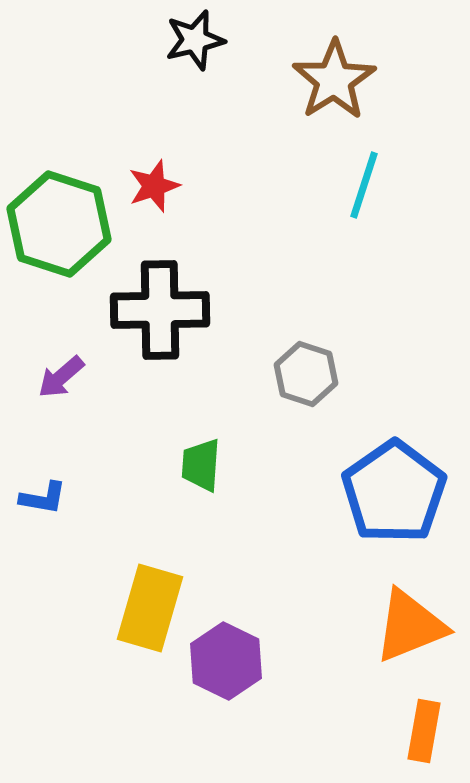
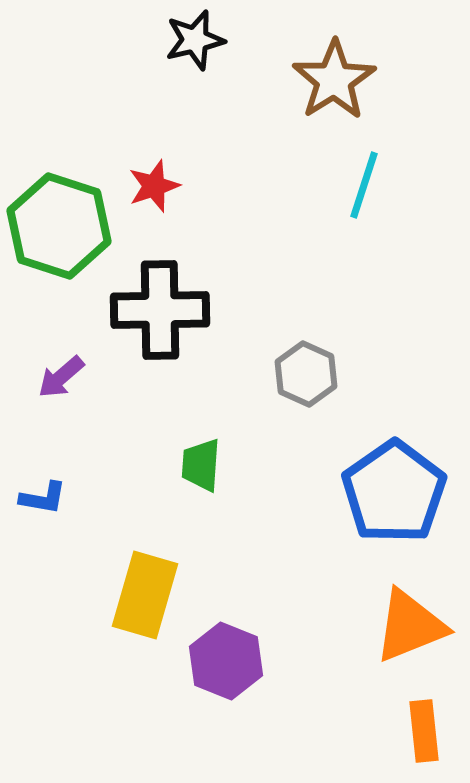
green hexagon: moved 2 px down
gray hexagon: rotated 6 degrees clockwise
yellow rectangle: moved 5 px left, 13 px up
purple hexagon: rotated 4 degrees counterclockwise
orange rectangle: rotated 16 degrees counterclockwise
